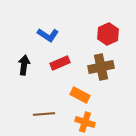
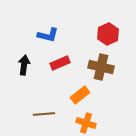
blue L-shape: rotated 20 degrees counterclockwise
brown cross: rotated 25 degrees clockwise
orange rectangle: rotated 66 degrees counterclockwise
orange cross: moved 1 px right, 1 px down
